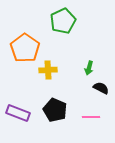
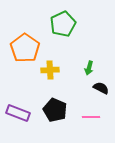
green pentagon: moved 3 px down
yellow cross: moved 2 px right
